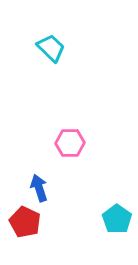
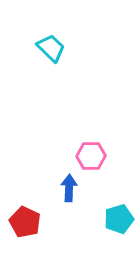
pink hexagon: moved 21 px right, 13 px down
blue arrow: moved 30 px right; rotated 20 degrees clockwise
cyan pentagon: moved 2 px right; rotated 20 degrees clockwise
